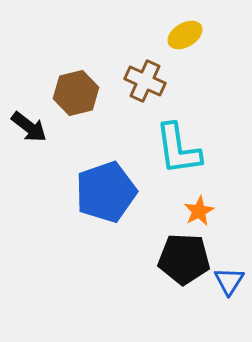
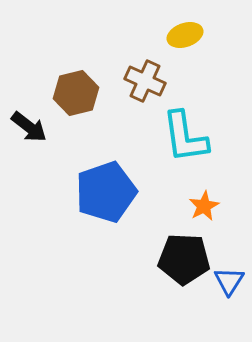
yellow ellipse: rotated 12 degrees clockwise
cyan L-shape: moved 7 px right, 12 px up
orange star: moved 5 px right, 5 px up
